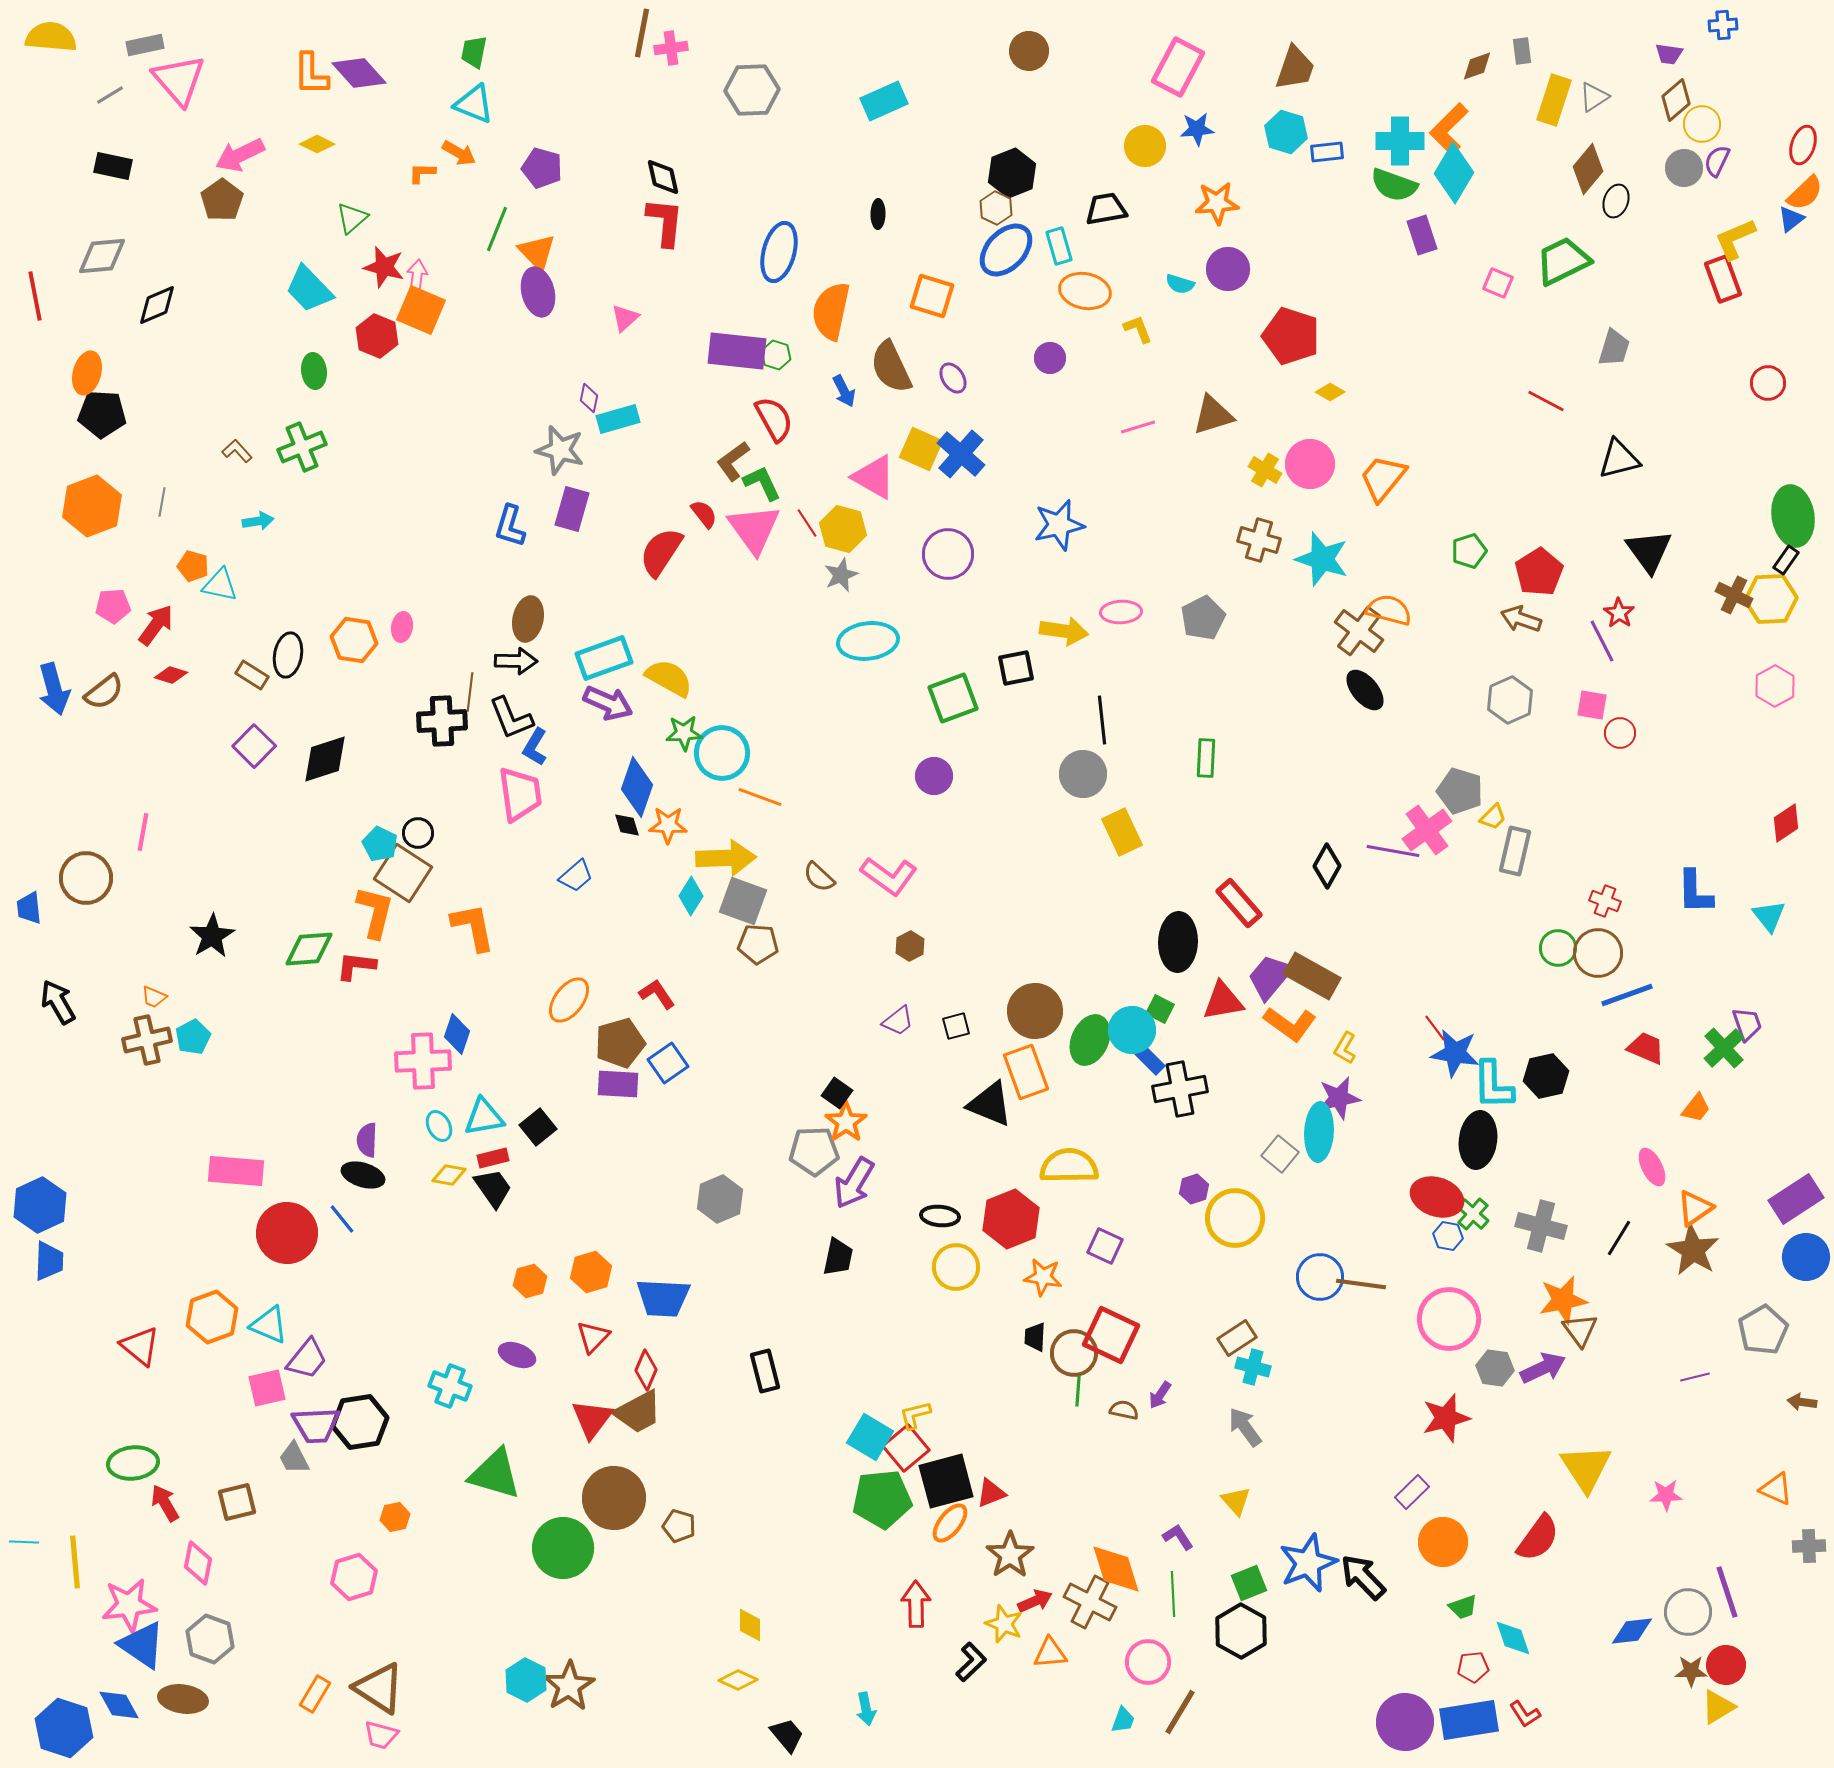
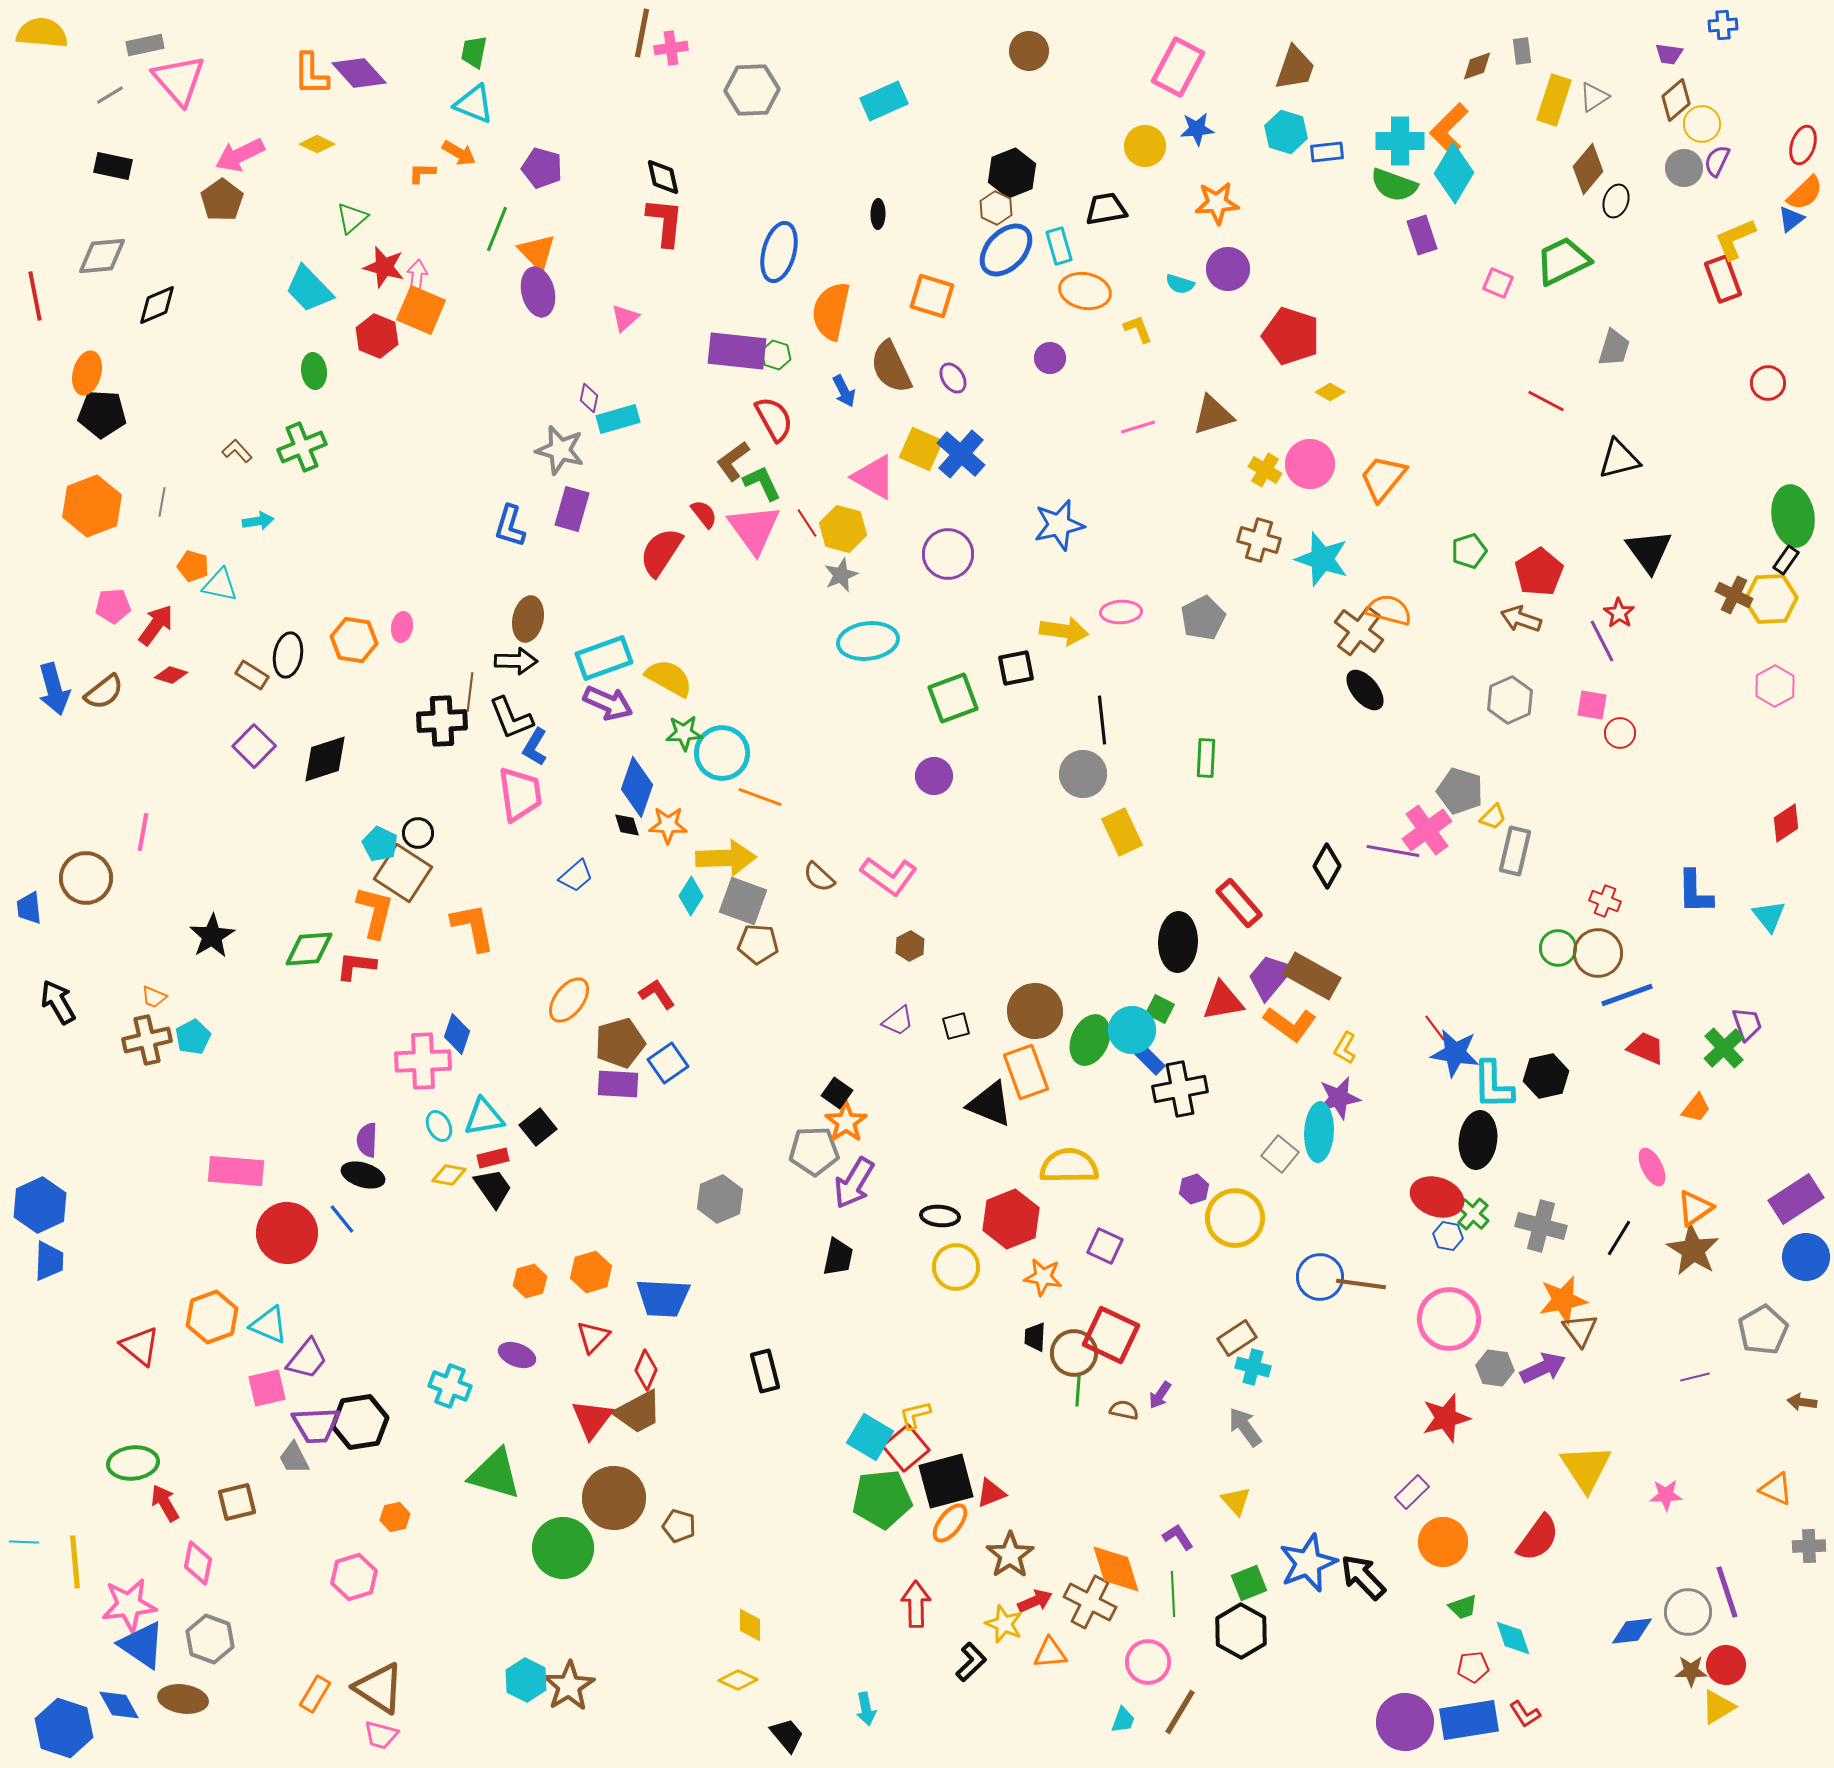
yellow semicircle at (51, 37): moved 9 px left, 4 px up
